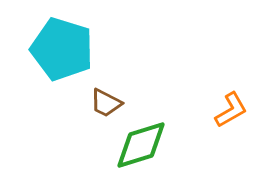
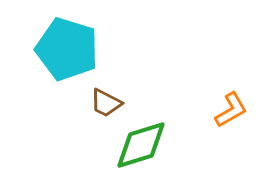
cyan pentagon: moved 5 px right
